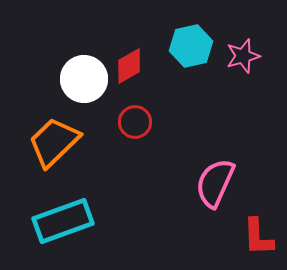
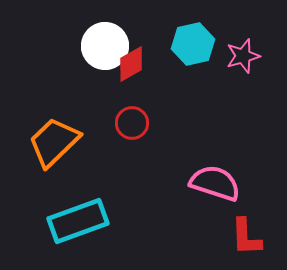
cyan hexagon: moved 2 px right, 2 px up
red diamond: moved 2 px right, 2 px up
white circle: moved 21 px right, 33 px up
red circle: moved 3 px left, 1 px down
pink semicircle: rotated 84 degrees clockwise
cyan rectangle: moved 15 px right
red L-shape: moved 12 px left
